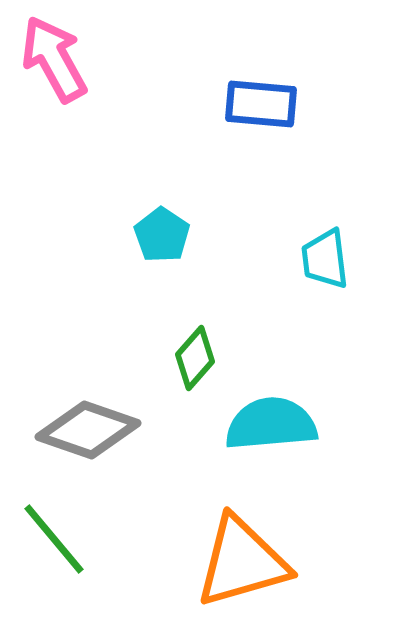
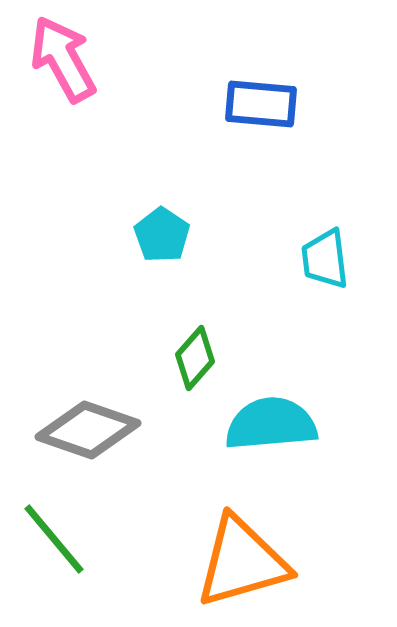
pink arrow: moved 9 px right
